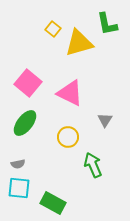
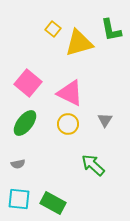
green L-shape: moved 4 px right, 6 px down
yellow circle: moved 13 px up
green arrow: rotated 25 degrees counterclockwise
cyan square: moved 11 px down
